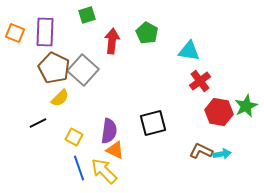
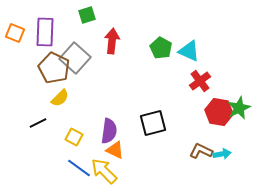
green pentagon: moved 14 px right, 15 px down
cyan triangle: rotated 15 degrees clockwise
gray square: moved 8 px left, 12 px up
green star: moved 7 px left, 2 px down
blue line: rotated 35 degrees counterclockwise
